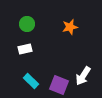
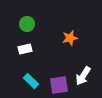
orange star: moved 11 px down
purple square: rotated 30 degrees counterclockwise
